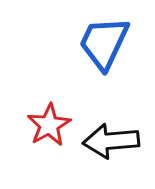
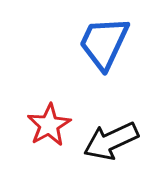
black arrow: rotated 20 degrees counterclockwise
